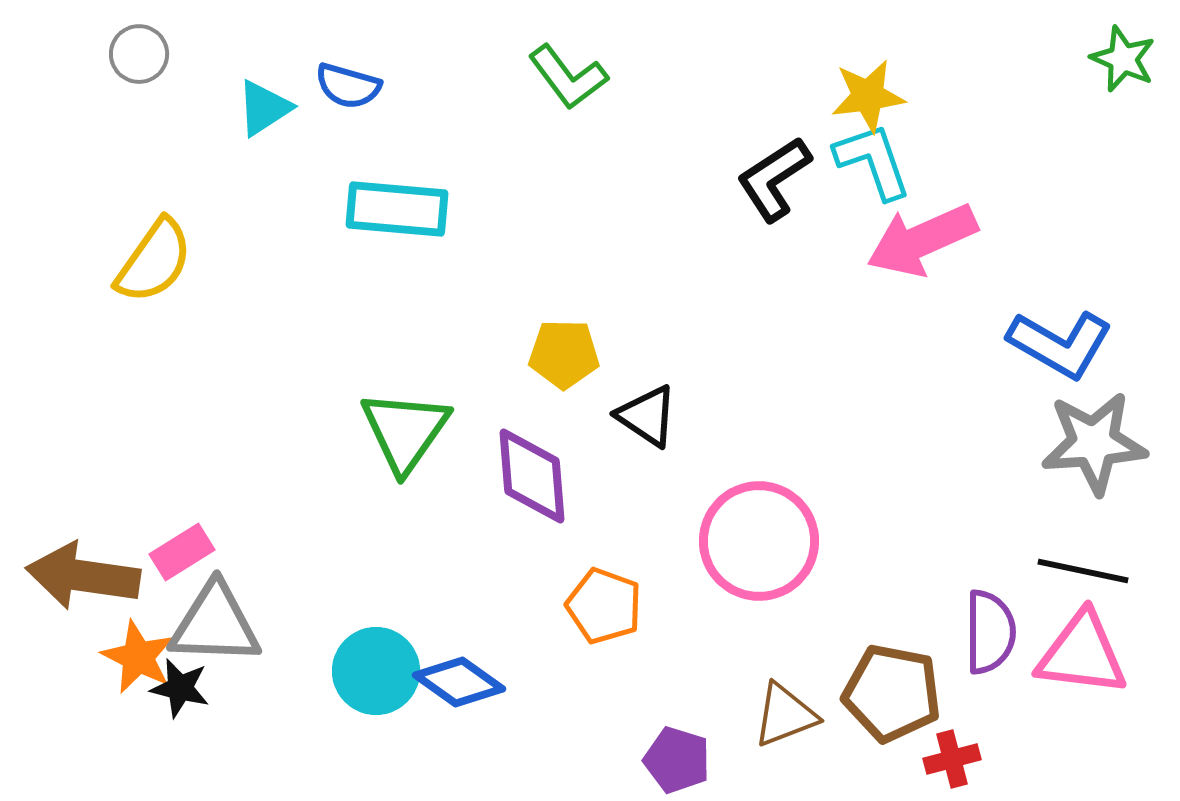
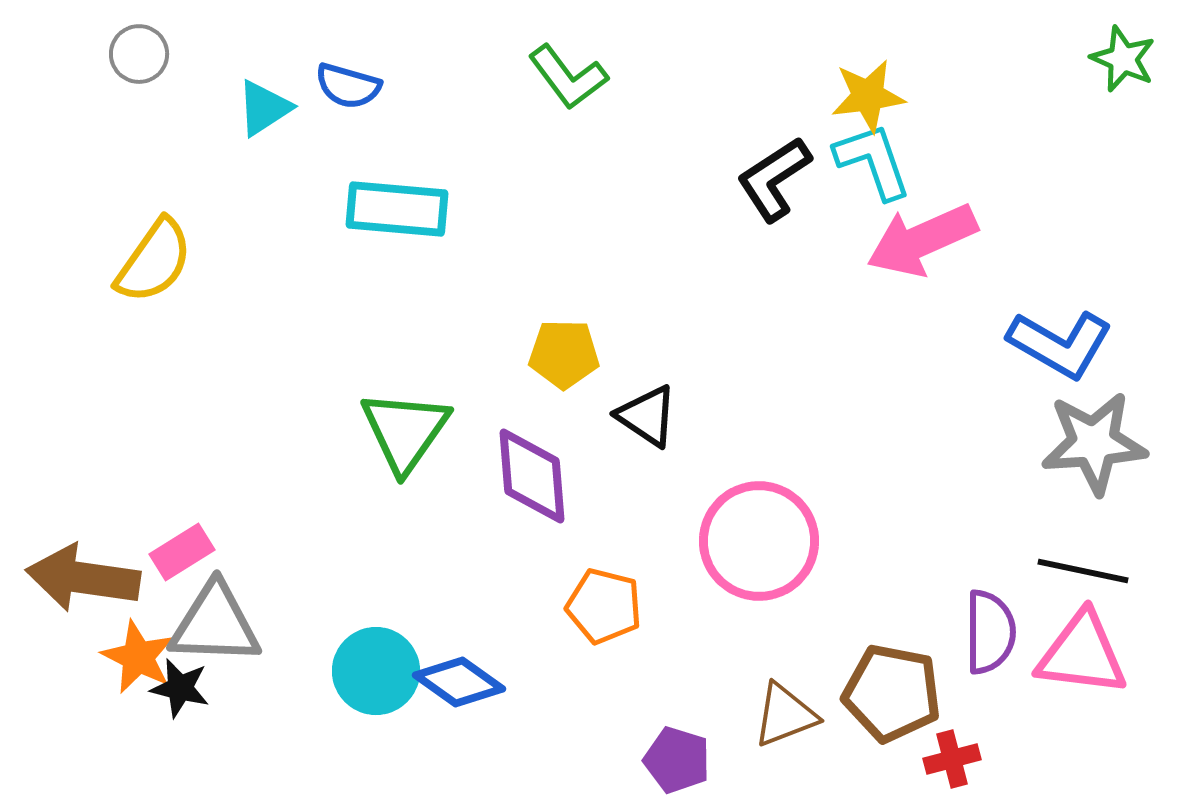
brown arrow: moved 2 px down
orange pentagon: rotated 6 degrees counterclockwise
